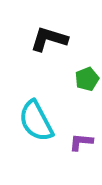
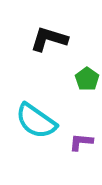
green pentagon: rotated 15 degrees counterclockwise
cyan semicircle: rotated 27 degrees counterclockwise
